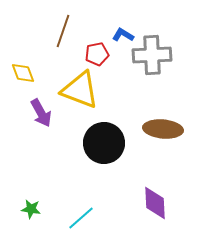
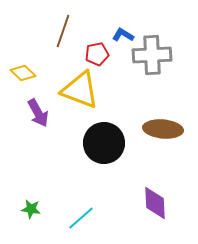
yellow diamond: rotated 25 degrees counterclockwise
purple arrow: moved 3 px left
